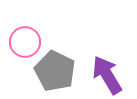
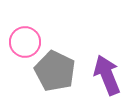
purple arrow: rotated 9 degrees clockwise
